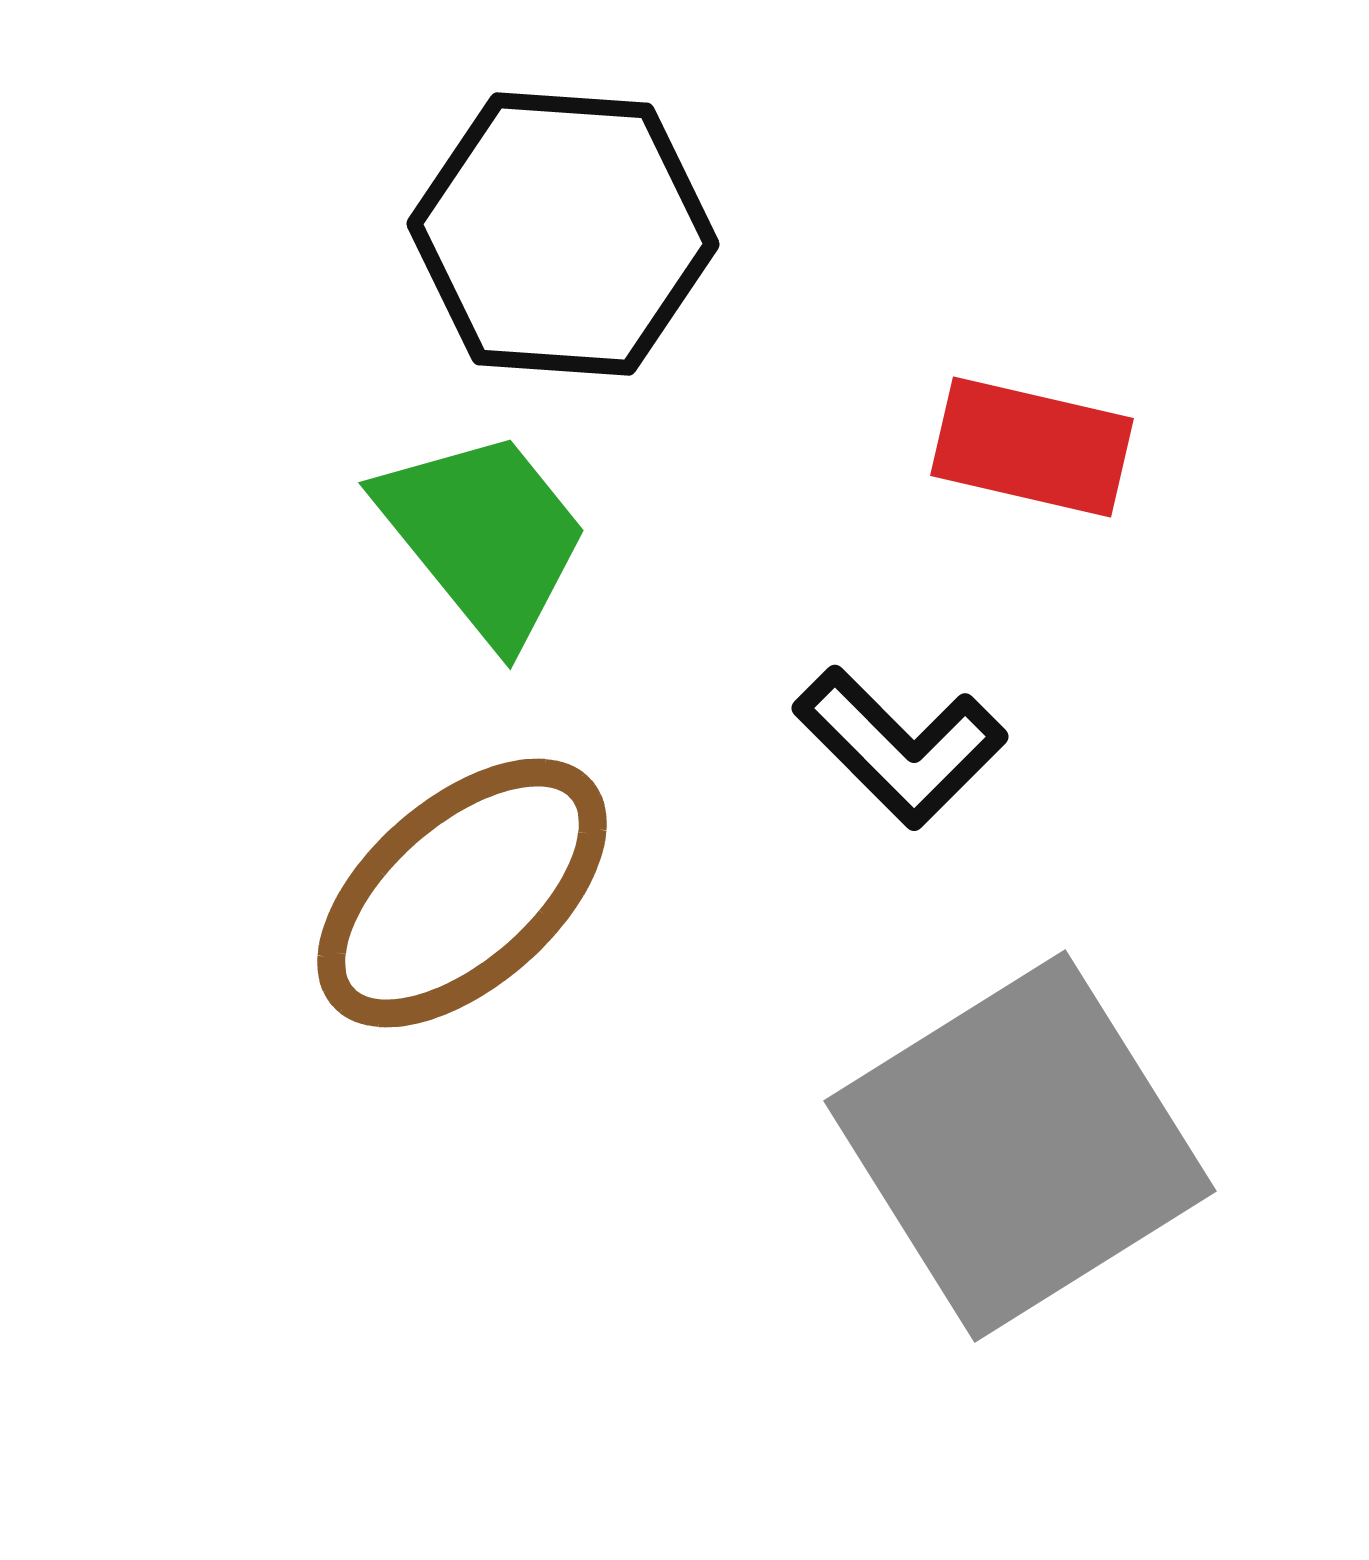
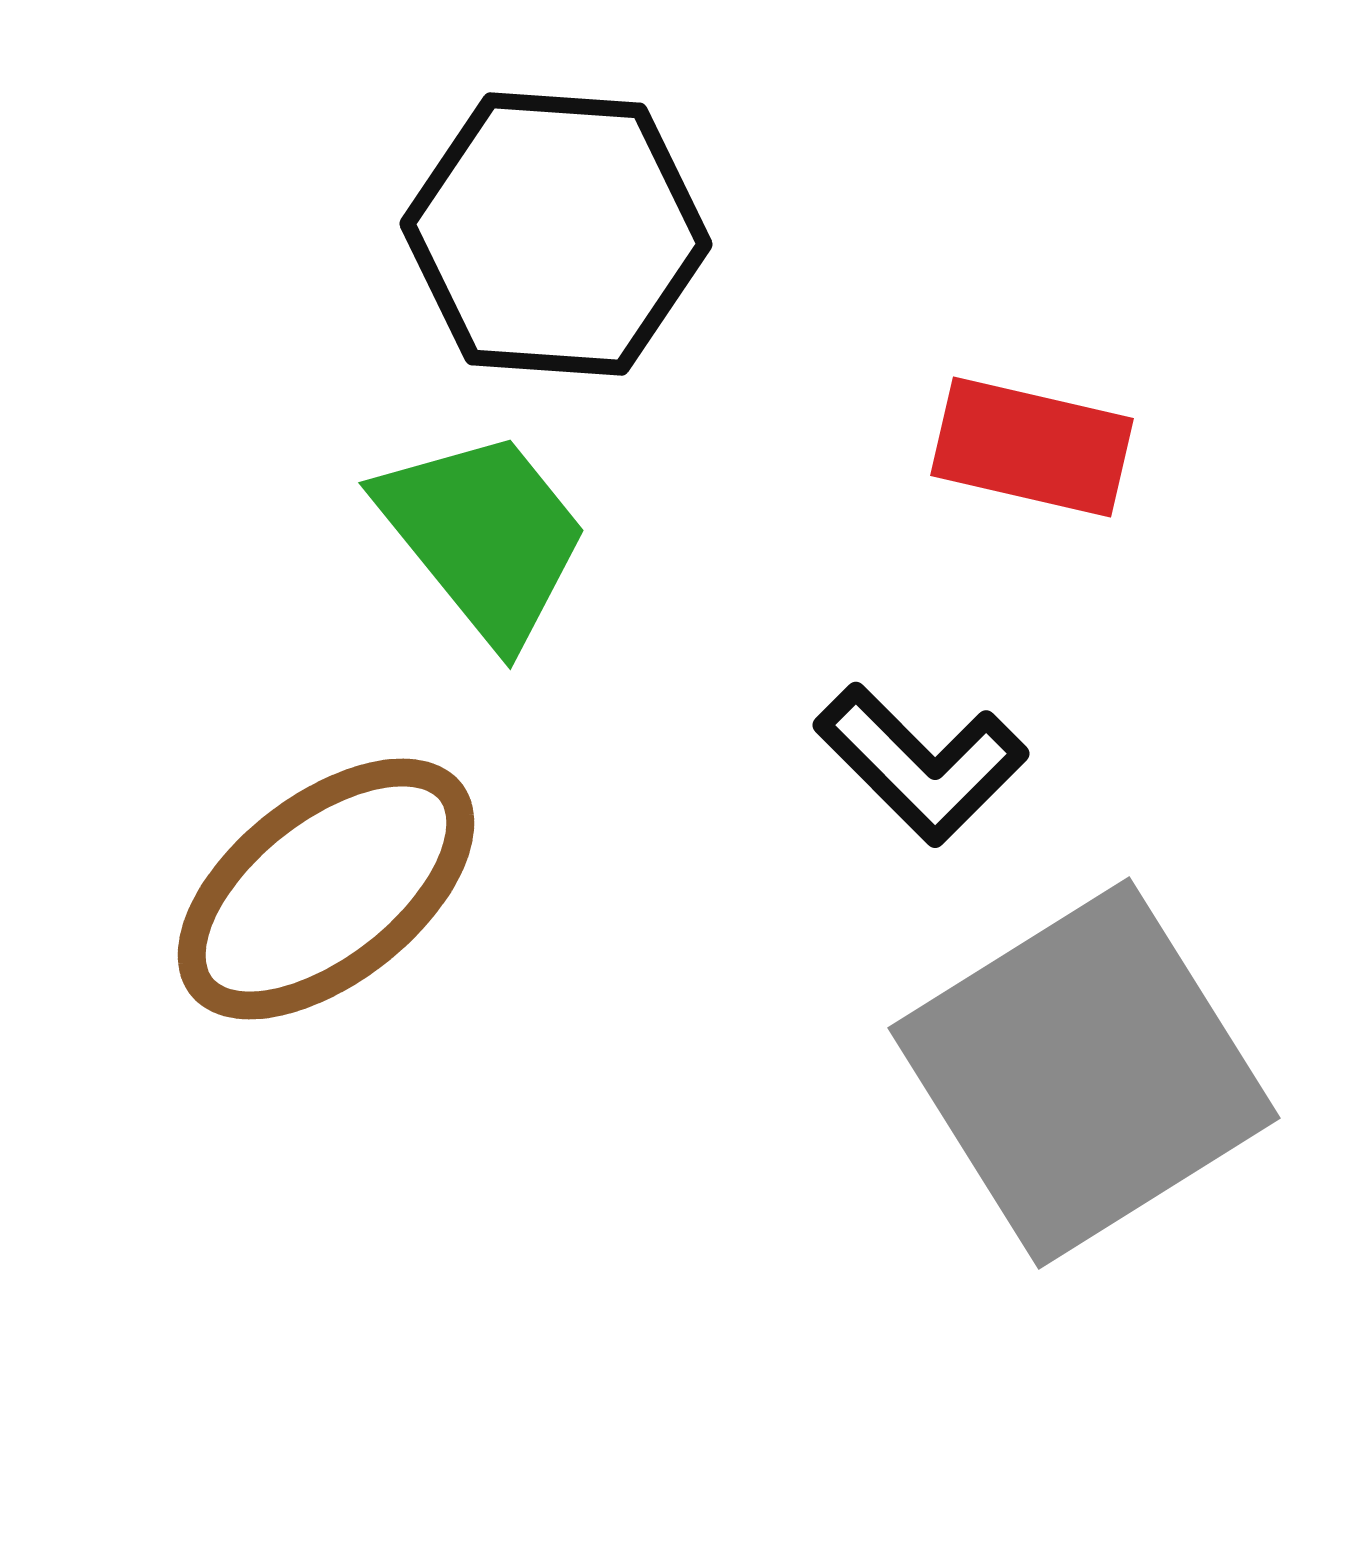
black hexagon: moved 7 px left
black L-shape: moved 21 px right, 17 px down
brown ellipse: moved 136 px left, 4 px up; rotated 3 degrees clockwise
gray square: moved 64 px right, 73 px up
